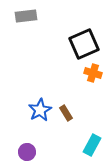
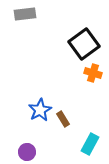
gray rectangle: moved 1 px left, 2 px up
black square: rotated 12 degrees counterclockwise
brown rectangle: moved 3 px left, 6 px down
cyan rectangle: moved 2 px left, 1 px up
